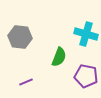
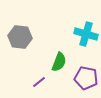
green semicircle: moved 5 px down
purple pentagon: moved 2 px down
purple line: moved 13 px right; rotated 16 degrees counterclockwise
